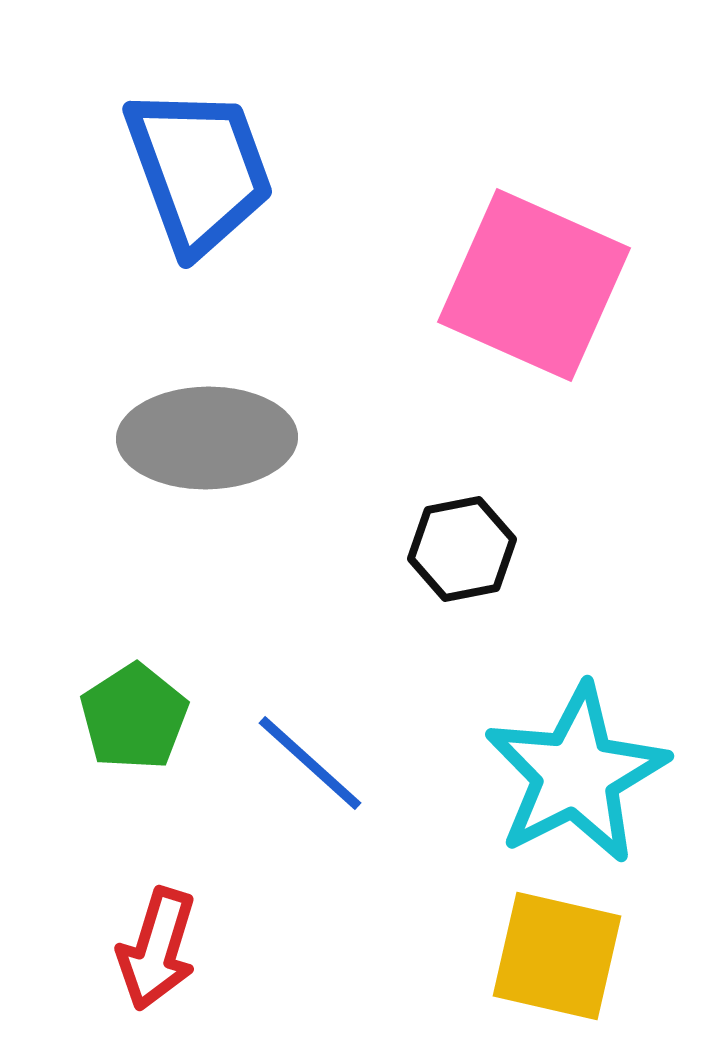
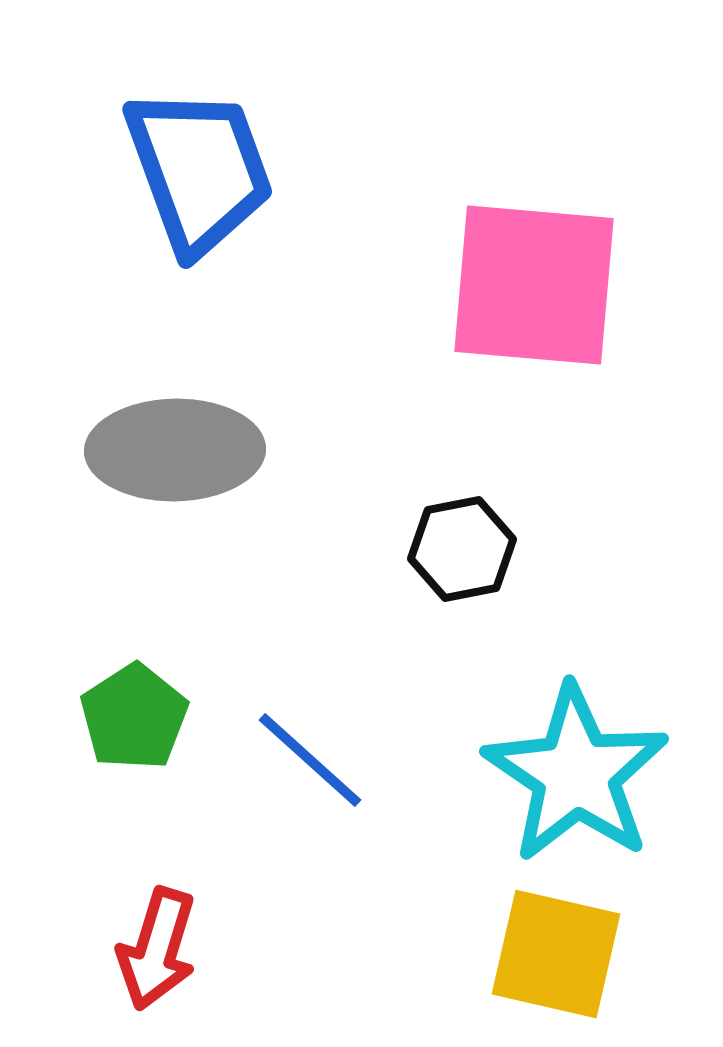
pink square: rotated 19 degrees counterclockwise
gray ellipse: moved 32 px left, 12 px down
blue line: moved 3 px up
cyan star: rotated 11 degrees counterclockwise
yellow square: moved 1 px left, 2 px up
